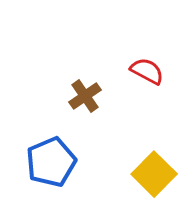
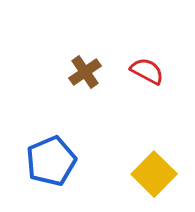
brown cross: moved 24 px up
blue pentagon: moved 1 px up
